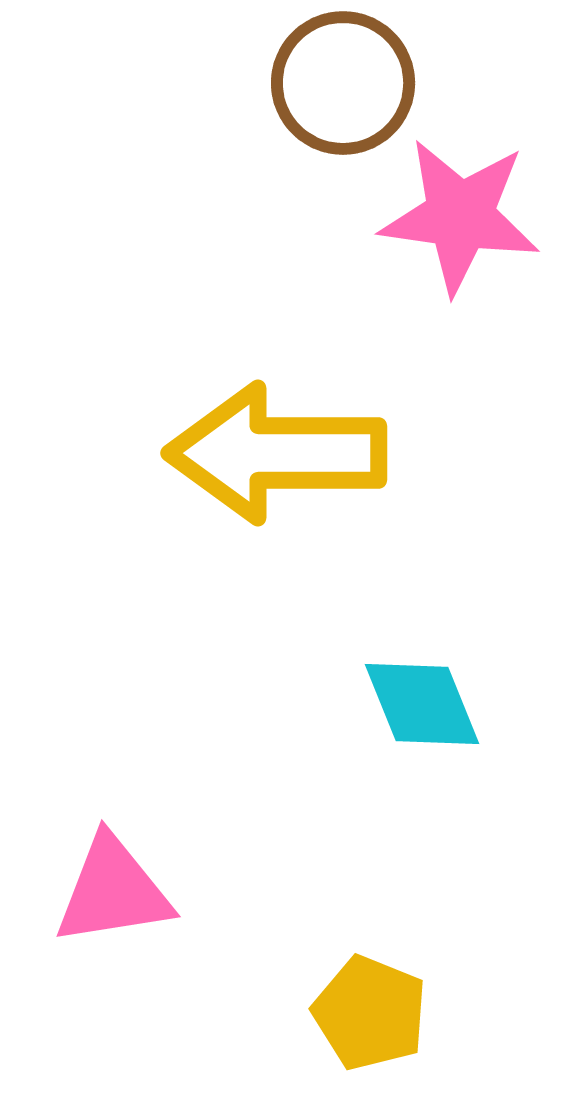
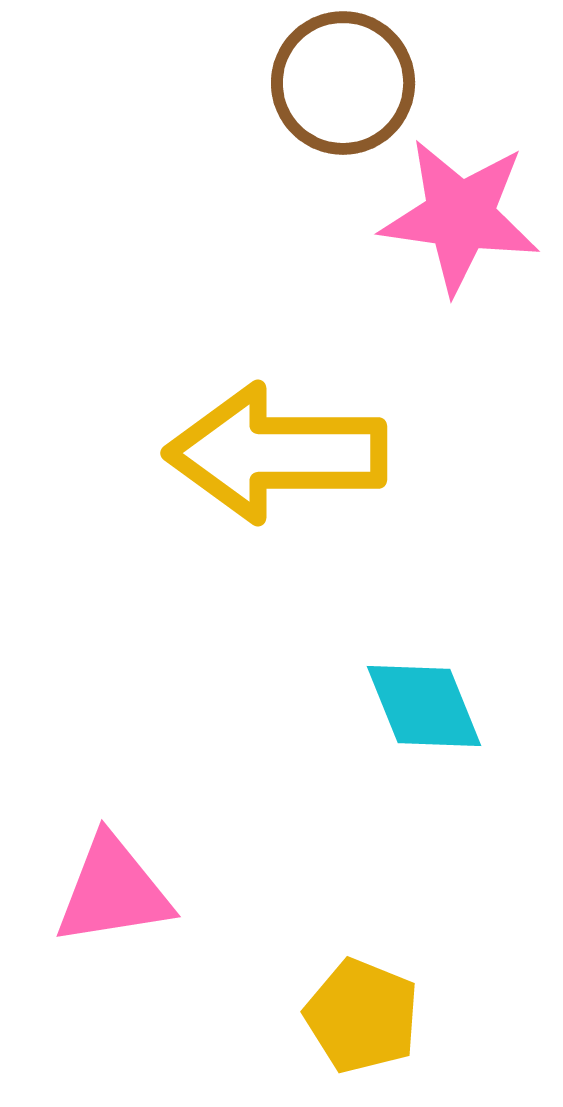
cyan diamond: moved 2 px right, 2 px down
yellow pentagon: moved 8 px left, 3 px down
